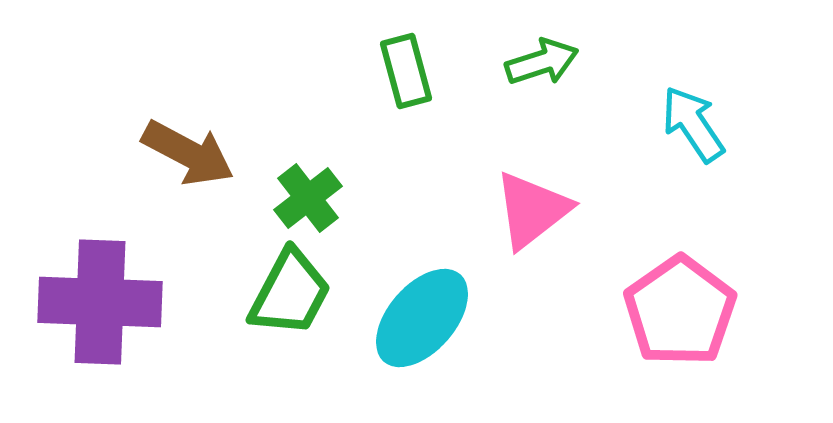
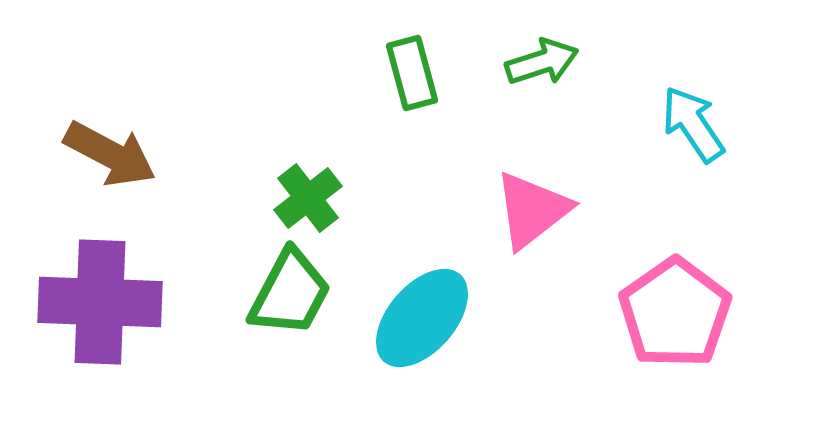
green rectangle: moved 6 px right, 2 px down
brown arrow: moved 78 px left, 1 px down
pink pentagon: moved 5 px left, 2 px down
